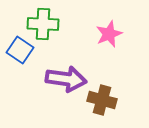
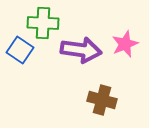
green cross: moved 1 px up
pink star: moved 16 px right, 10 px down
purple arrow: moved 15 px right, 29 px up
